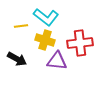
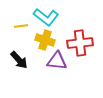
black arrow: moved 2 px right, 1 px down; rotated 18 degrees clockwise
